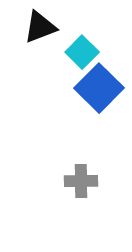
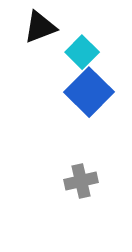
blue square: moved 10 px left, 4 px down
gray cross: rotated 12 degrees counterclockwise
